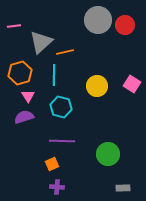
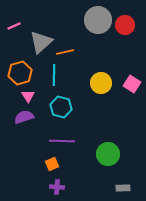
pink line: rotated 16 degrees counterclockwise
yellow circle: moved 4 px right, 3 px up
